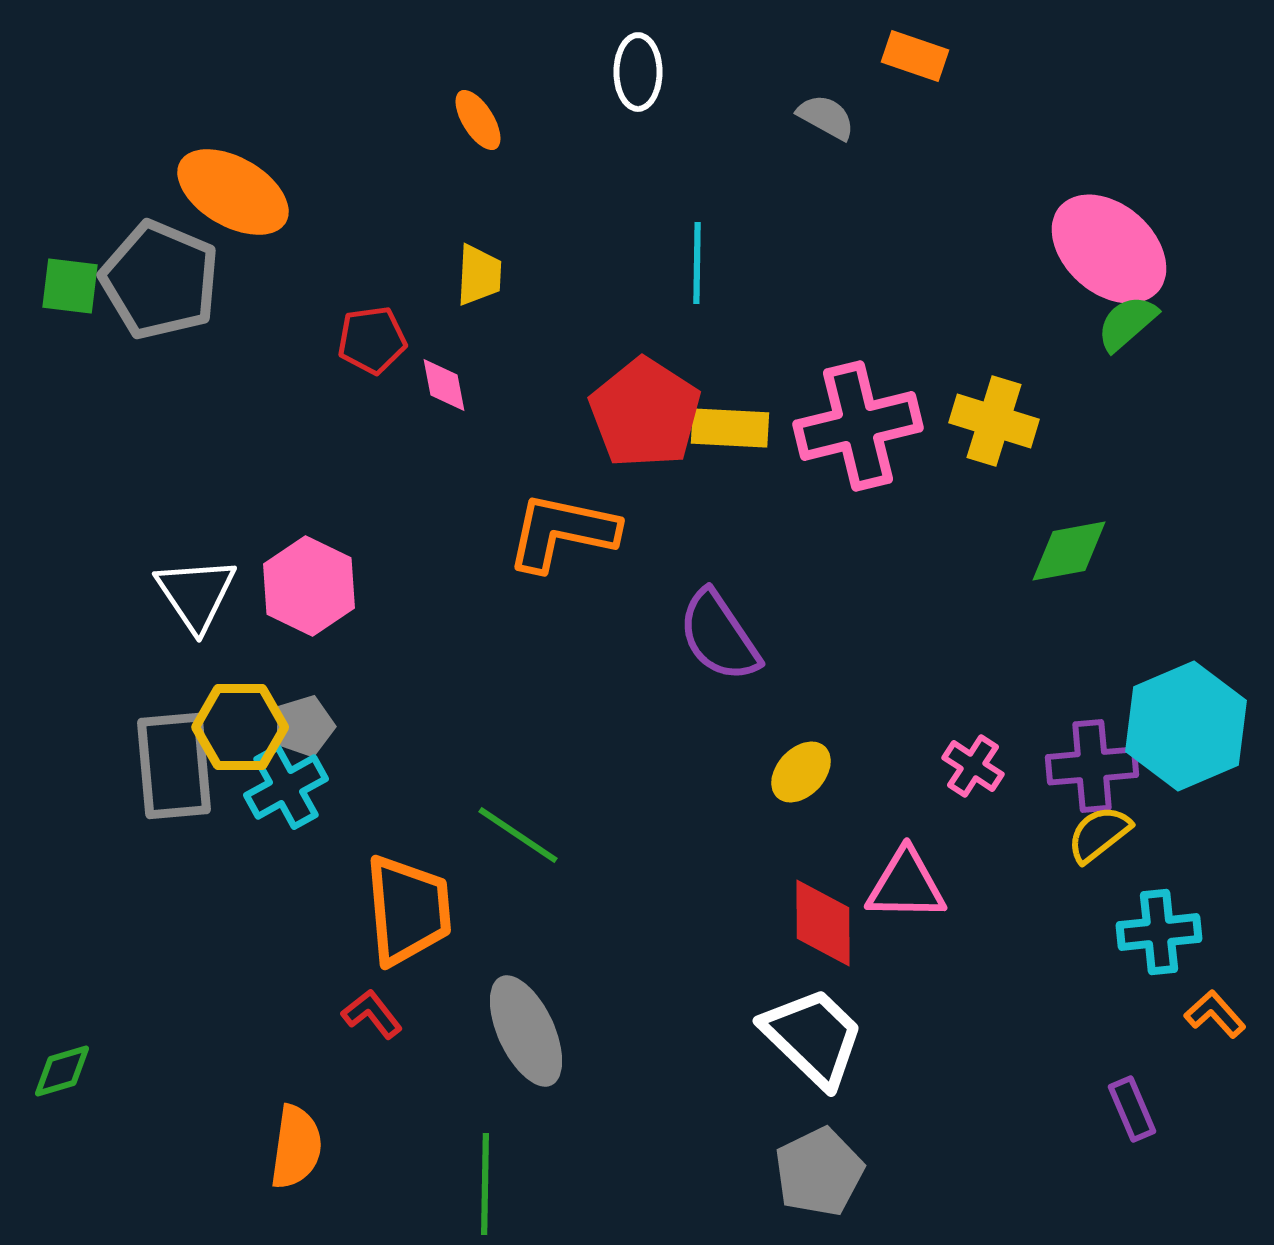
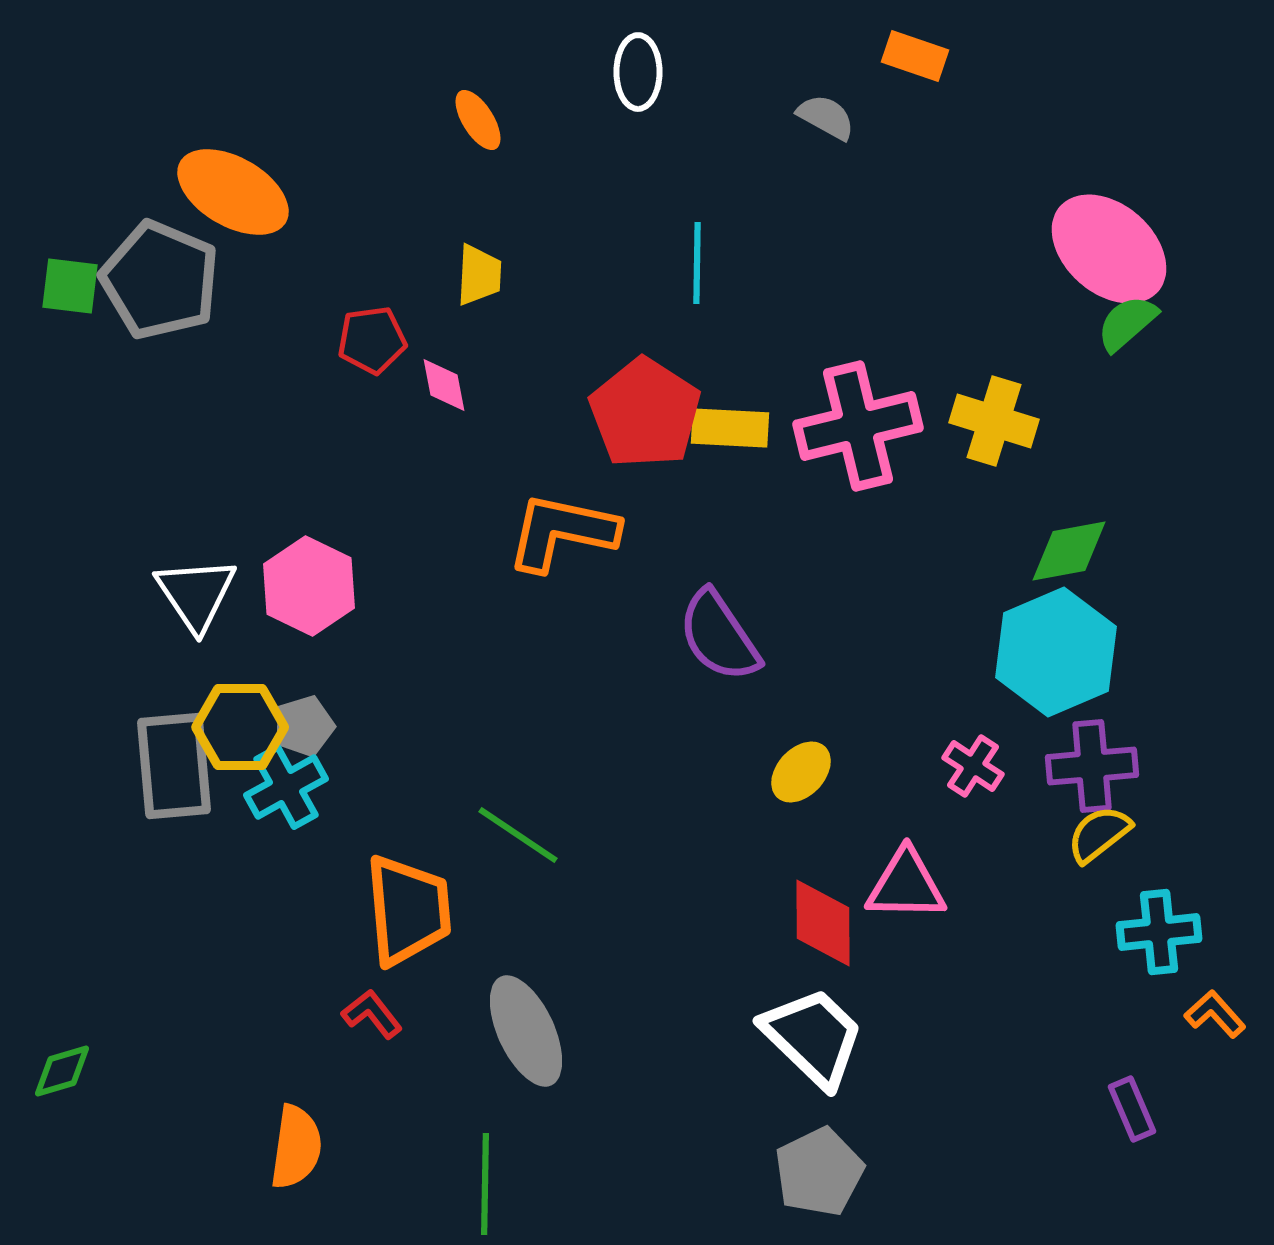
cyan hexagon at (1186, 726): moved 130 px left, 74 px up
